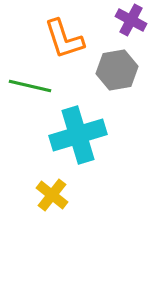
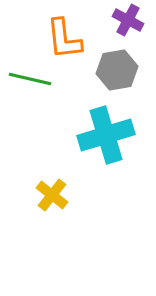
purple cross: moved 3 px left
orange L-shape: rotated 12 degrees clockwise
green line: moved 7 px up
cyan cross: moved 28 px right
